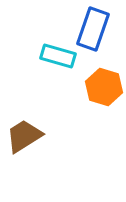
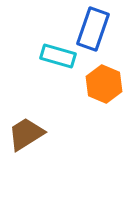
orange hexagon: moved 3 px up; rotated 6 degrees clockwise
brown trapezoid: moved 2 px right, 2 px up
